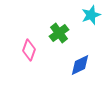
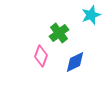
pink diamond: moved 12 px right, 6 px down
blue diamond: moved 5 px left, 3 px up
